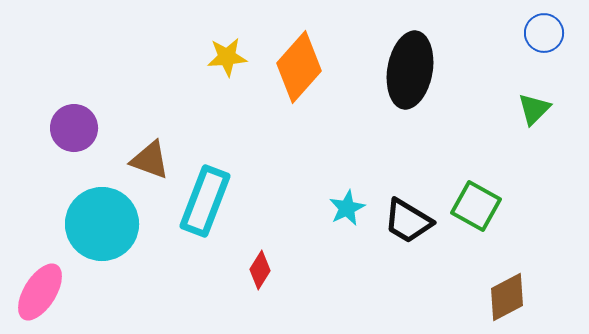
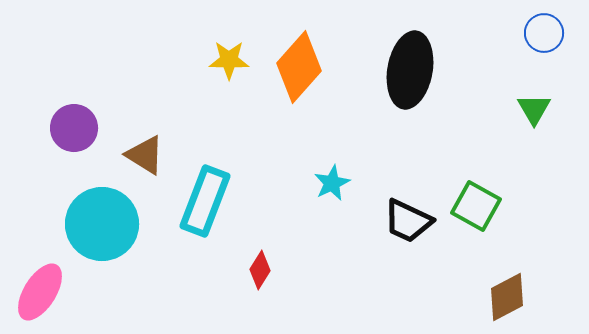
yellow star: moved 2 px right, 3 px down; rotated 6 degrees clockwise
green triangle: rotated 15 degrees counterclockwise
brown triangle: moved 5 px left, 5 px up; rotated 12 degrees clockwise
cyan star: moved 15 px left, 25 px up
black trapezoid: rotated 6 degrees counterclockwise
